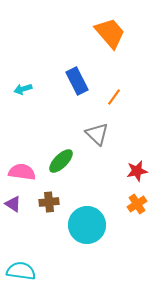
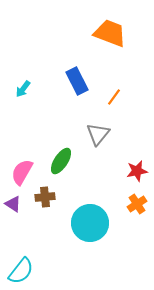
orange trapezoid: rotated 28 degrees counterclockwise
cyan arrow: rotated 36 degrees counterclockwise
gray triangle: moved 1 px right; rotated 25 degrees clockwise
green ellipse: rotated 12 degrees counterclockwise
pink semicircle: rotated 68 degrees counterclockwise
brown cross: moved 4 px left, 5 px up
cyan circle: moved 3 px right, 2 px up
cyan semicircle: rotated 120 degrees clockwise
